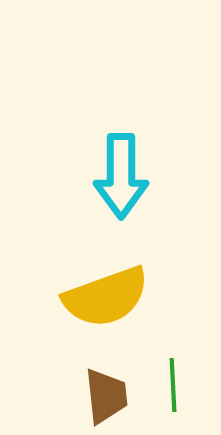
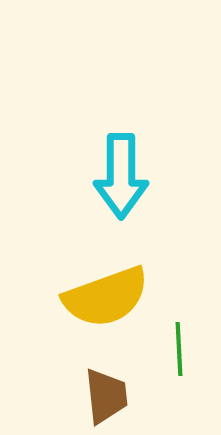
green line: moved 6 px right, 36 px up
